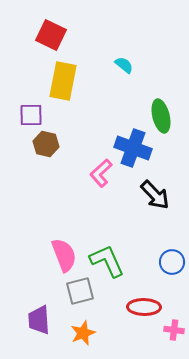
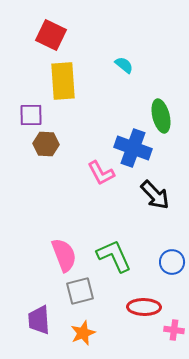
yellow rectangle: rotated 15 degrees counterclockwise
brown hexagon: rotated 10 degrees counterclockwise
pink L-shape: rotated 76 degrees counterclockwise
green L-shape: moved 7 px right, 5 px up
